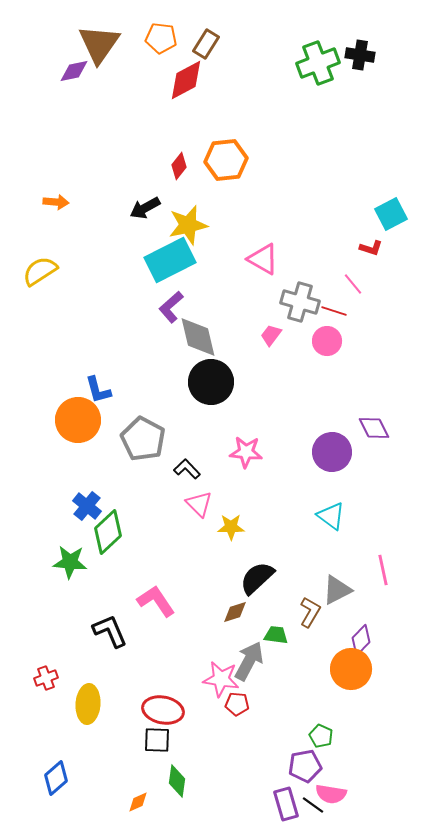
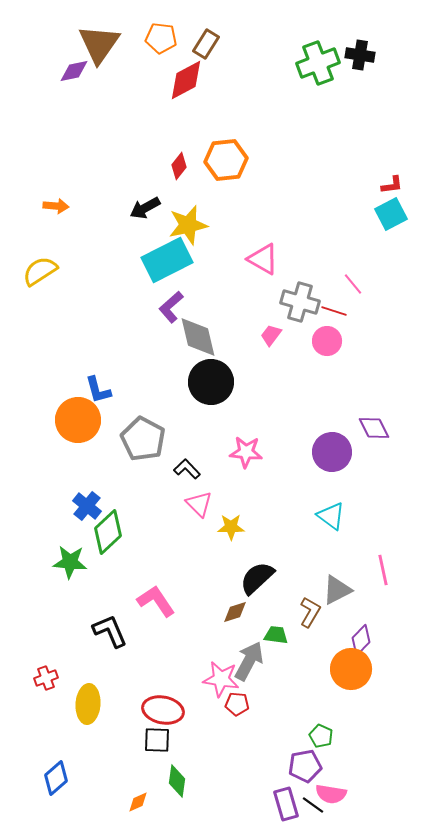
orange arrow at (56, 202): moved 4 px down
red L-shape at (371, 248): moved 21 px right, 63 px up; rotated 25 degrees counterclockwise
cyan rectangle at (170, 260): moved 3 px left
